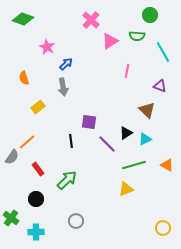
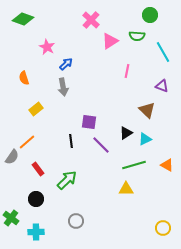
purple triangle: moved 2 px right
yellow rectangle: moved 2 px left, 2 px down
purple line: moved 6 px left, 1 px down
yellow triangle: rotated 21 degrees clockwise
